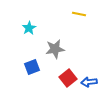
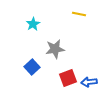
cyan star: moved 4 px right, 4 px up
blue square: rotated 21 degrees counterclockwise
red square: rotated 18 degrees clockwise
